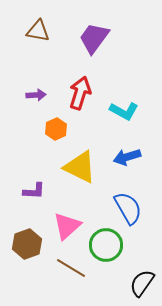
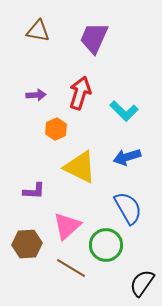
purple trapezoid: rotated 12 degrees counterclockwise
cyan L-shape: rotated 16 degrees clockwise
brown hexagon: rotated 16 degrees clockwise
